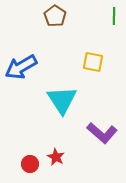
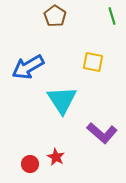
green line: moved 2 px left; rotated 18 degrees counterclockwise
blue arrow: moved 7 px right
